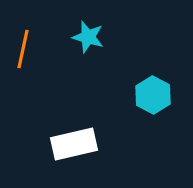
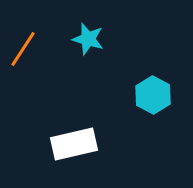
cyan star: moved 2 px down
orange line: rotated 21 degrees clockwise
